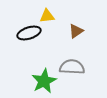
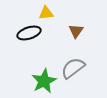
yellow triangle: moved 1 px left, 3 px up
brown triangle: rotated 21 degrees counterclockwise
gray semicircle: moved 1 px right, 1 px down; rotated 40 degrees counterclockwise
